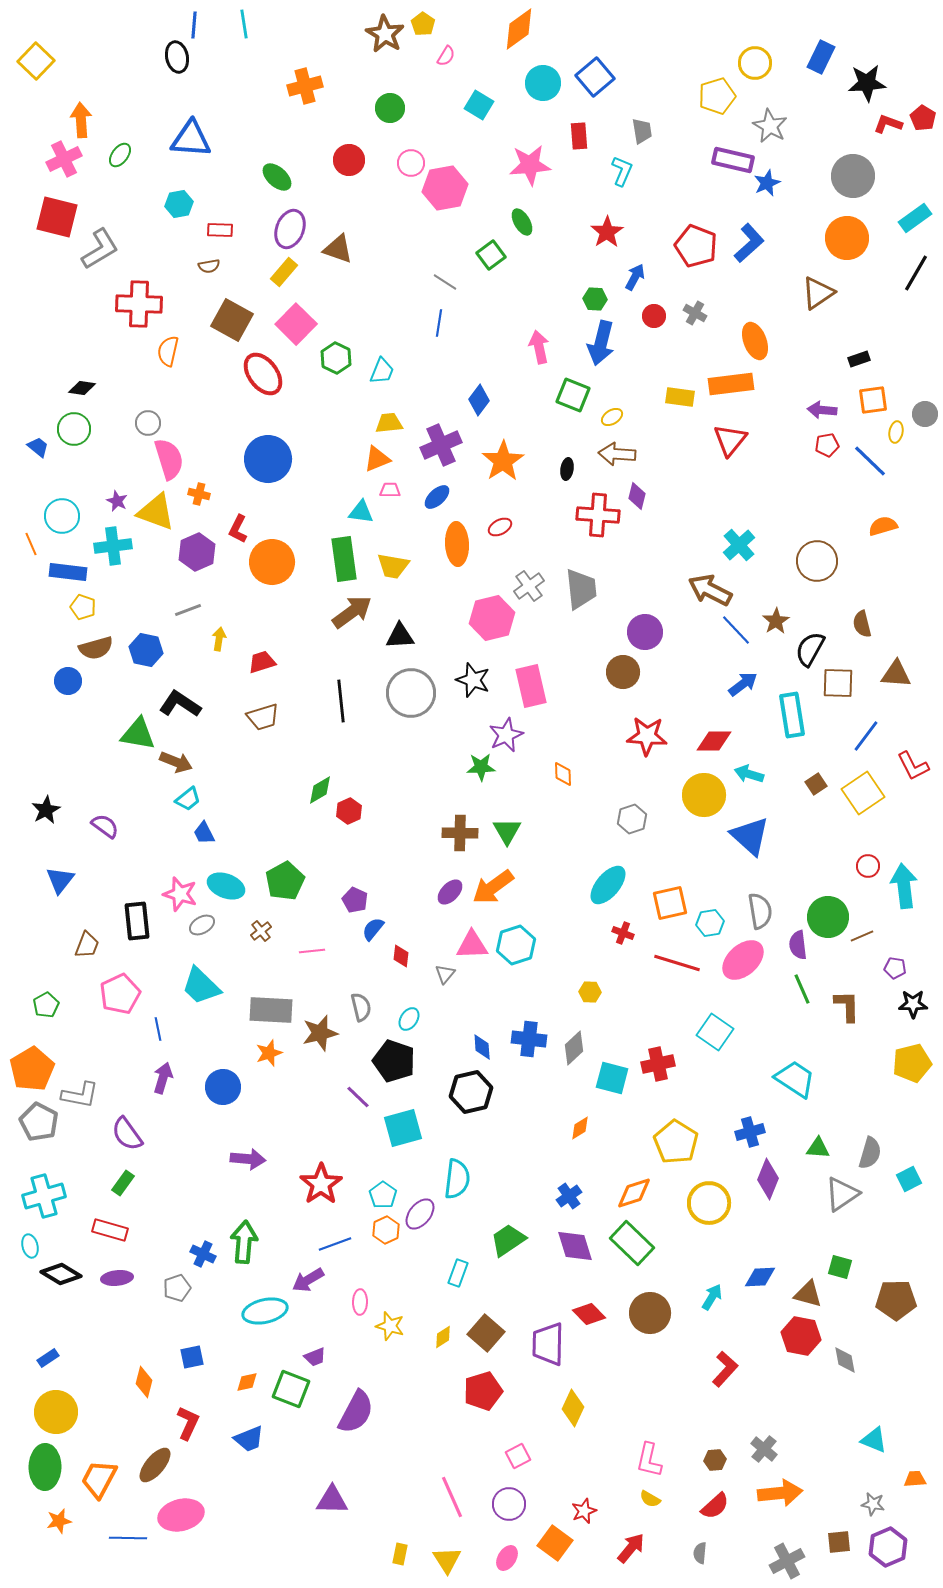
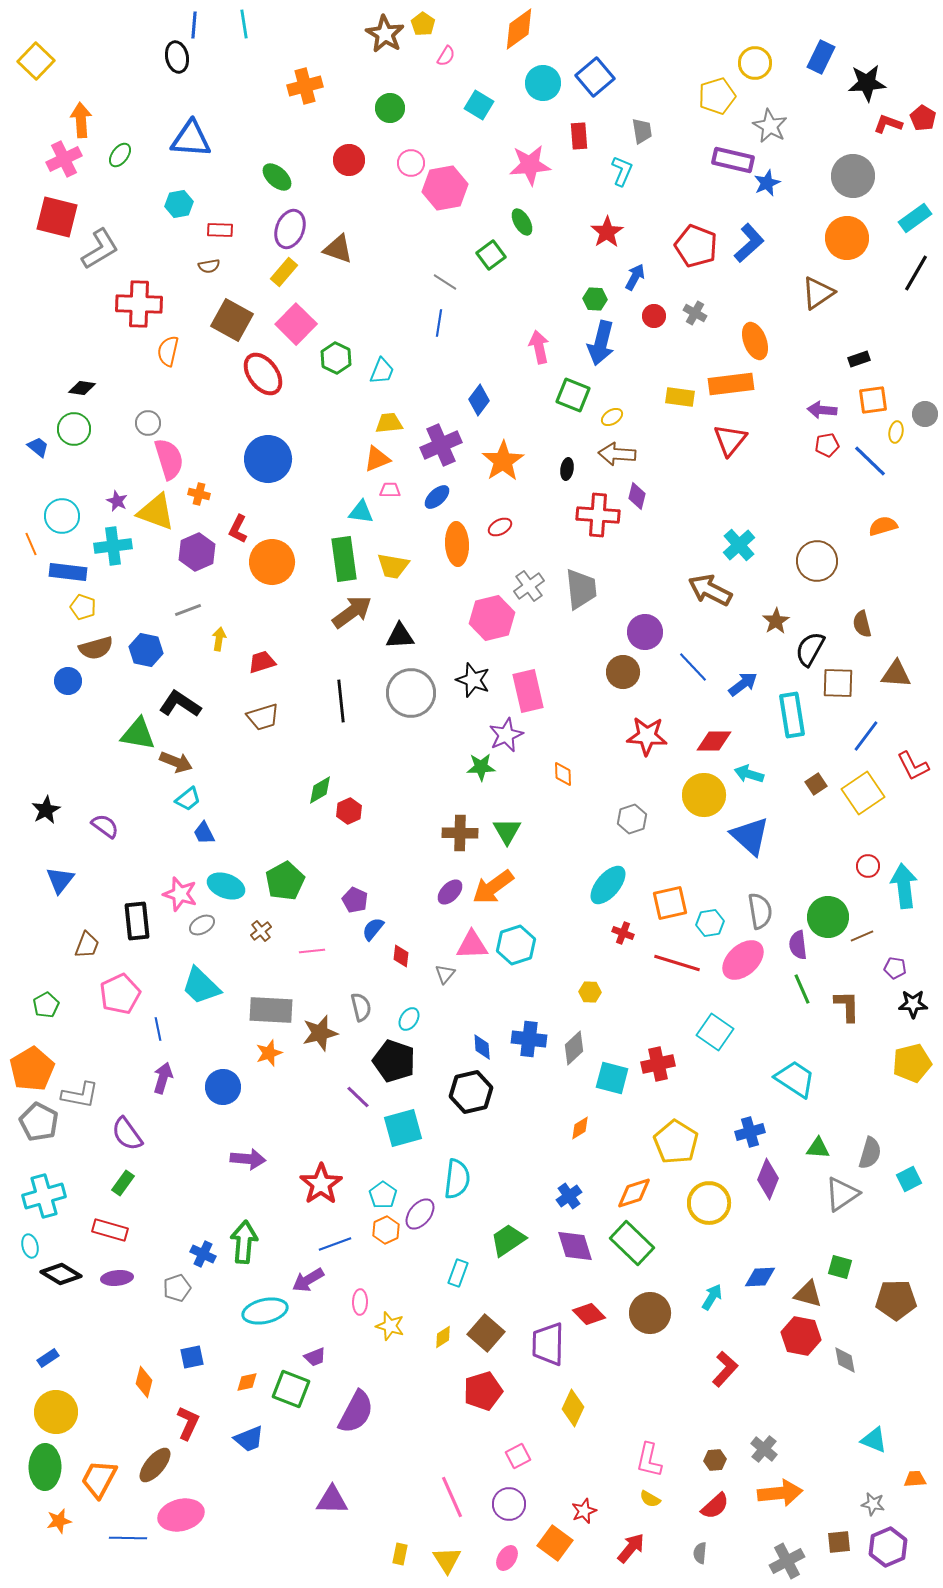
blue line at (736, 630): moved 43 px left, 37 px down
pink rectangle at (531, 686): moved 3 px left, 5 px down
